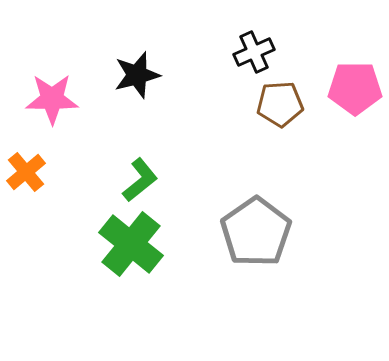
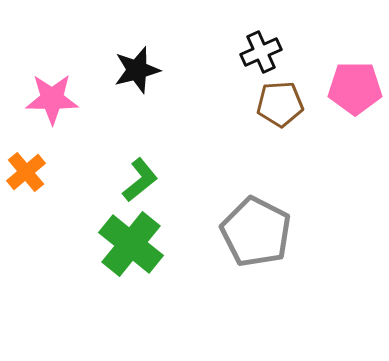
black cross: moved 7 px right
black star: moved 5 px up
gray pentagon: rotated 10 degrees counterclockwise
